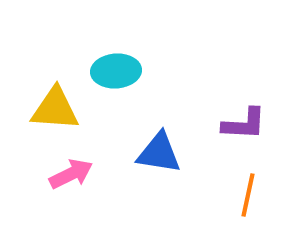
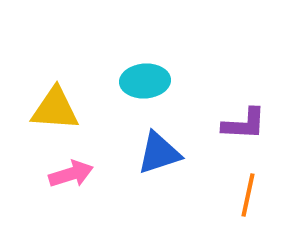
cyan ellipse: moved 29 px right, 10 px down
blue triangle: rotated 27 degrees counterclockwise
pink arrow: rotated 9 degrees clockwise
